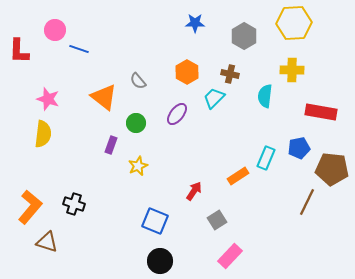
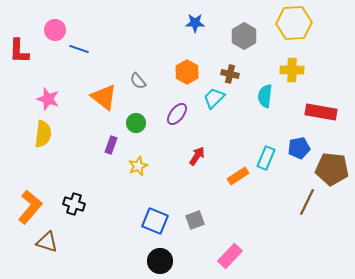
red arrow: moved 3 px right, 35 px up
gray square: moved 22 px left; rotated 12 degrees clockwise
